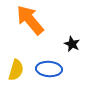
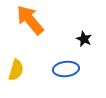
black star: moved 12 px right, 5 px up
blue ellipse: moved 17 px right; rotated 10 degrees counterclockwise
